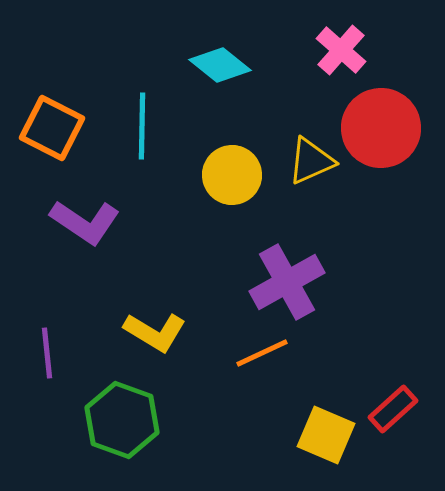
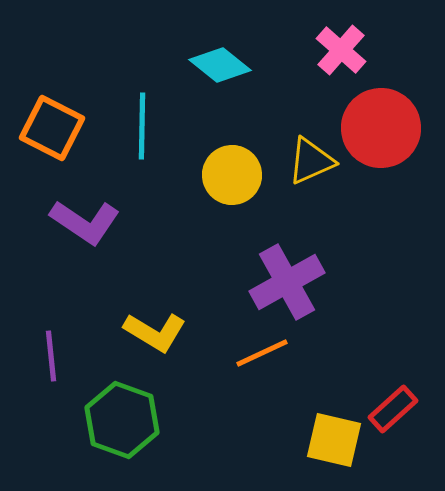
purple line: moved 4 px right, 3 px down
yellow square: moved 8 px right, 5 px down; rotated 10 degrees counterclockwise
